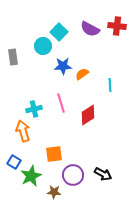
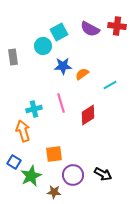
cyan square: rotated 18 degrees clockwise
cyan line: rotated 64 degrees clockwise
